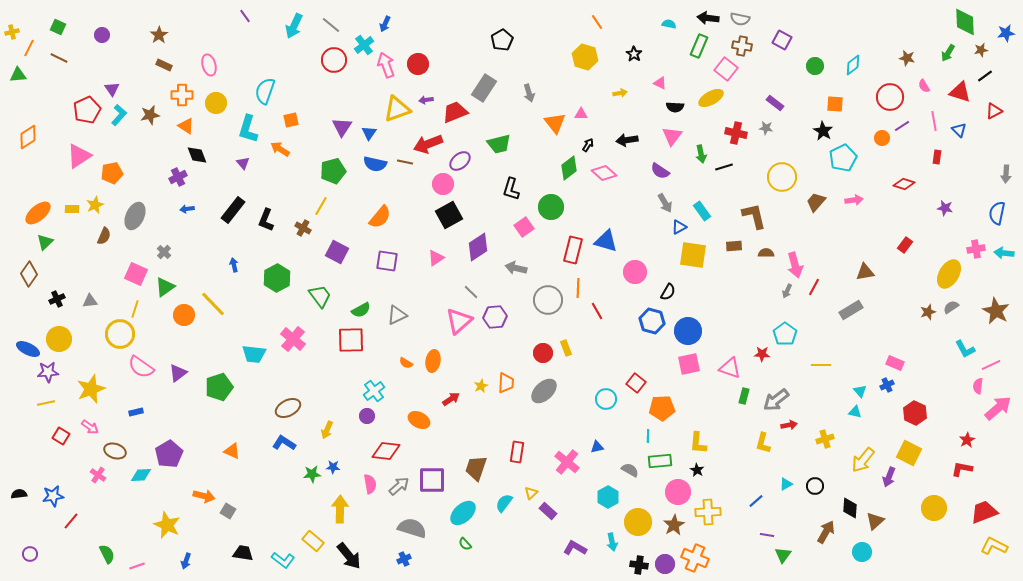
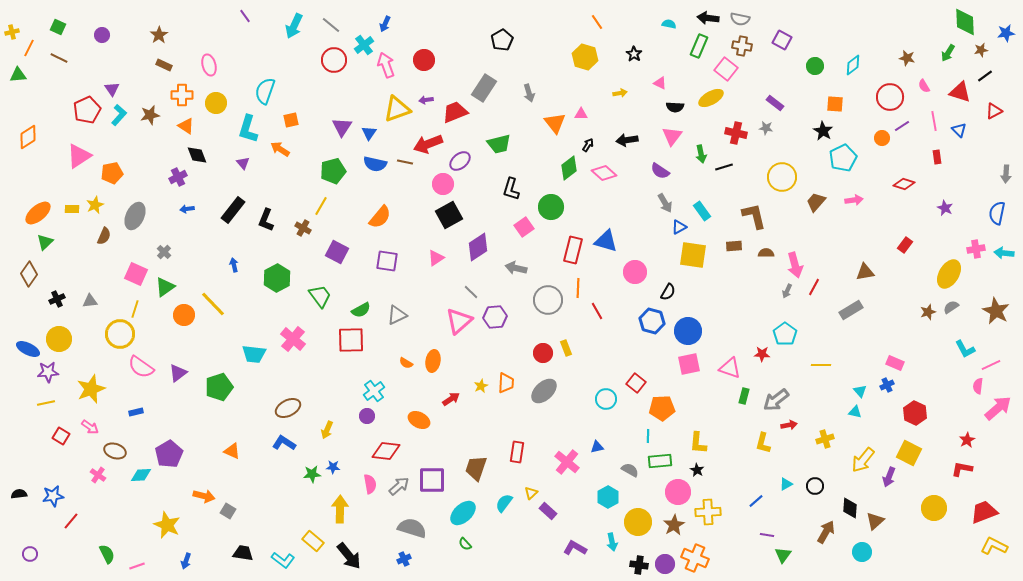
red circle at (418, 64): moved 6 px right, 4 px up
red rectangle at (937, 157): rotated 16 degrees counterclockwise
purple star at (945, 208): rotated 14 degrees clockwise
